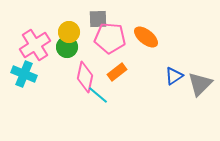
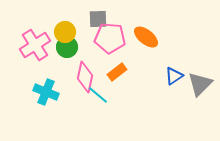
yellow circle: moved 4 px left
cyan cross: moved 22 px right, 18 px down
